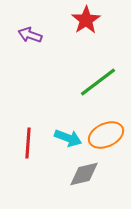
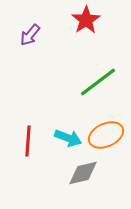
purple arrow: rotated 70 degrees counterclockwise
red line: moved 2 px up
gray diamond: moved 1 px left, 1 px up
